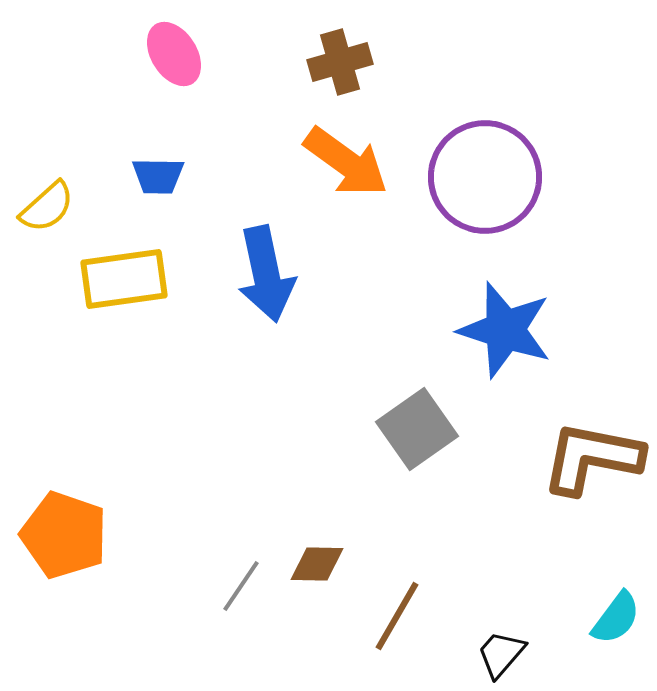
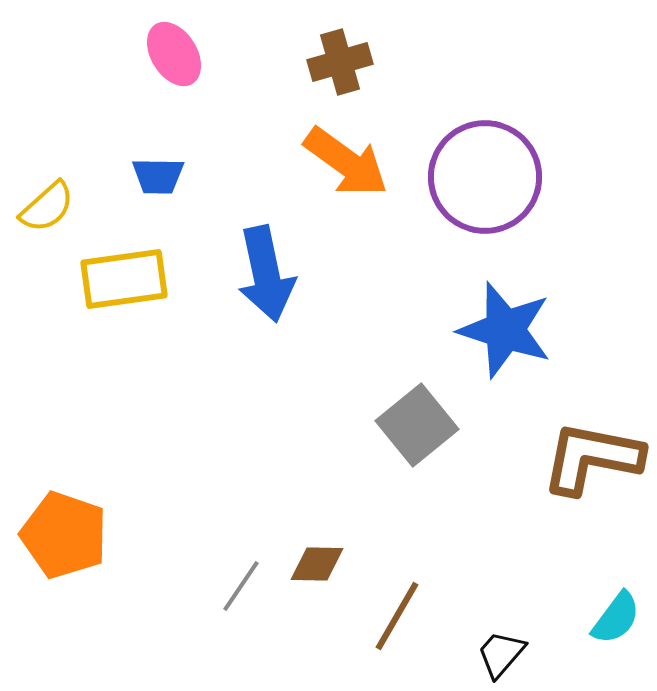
gray square: moved 4 px up; rotated 4 degrees counterclockwise
